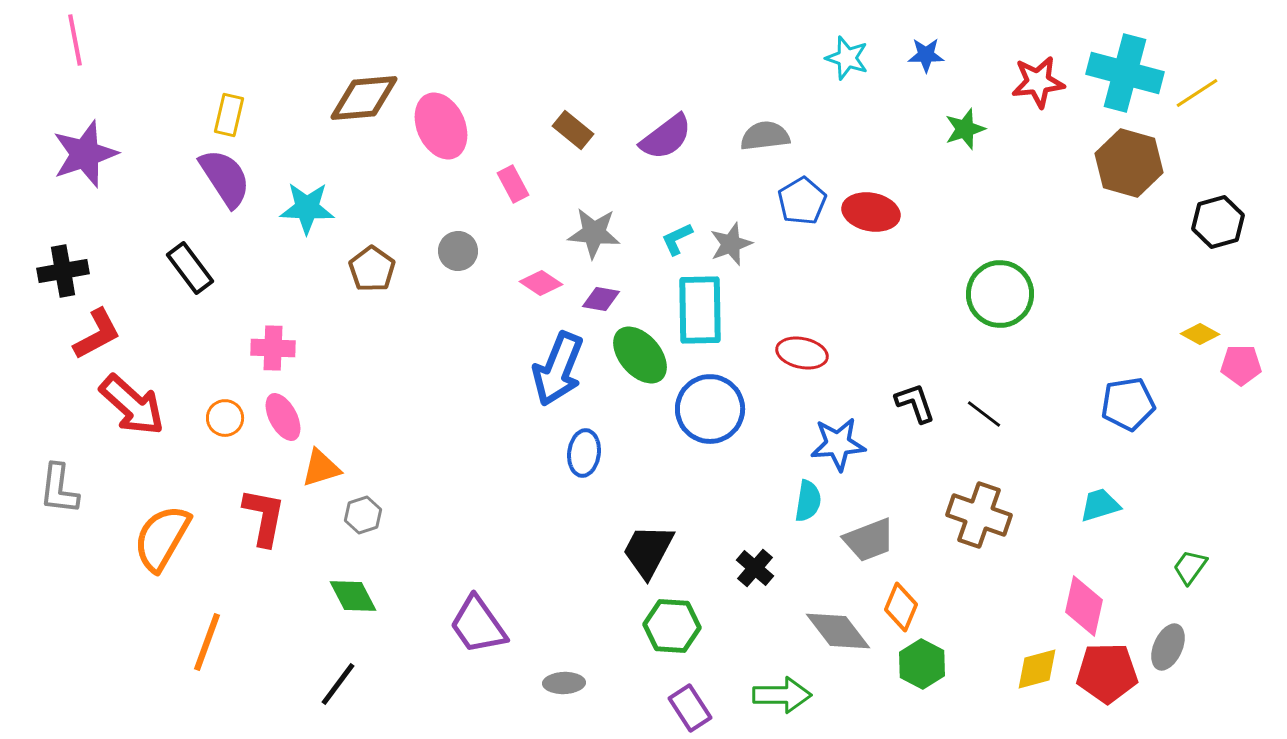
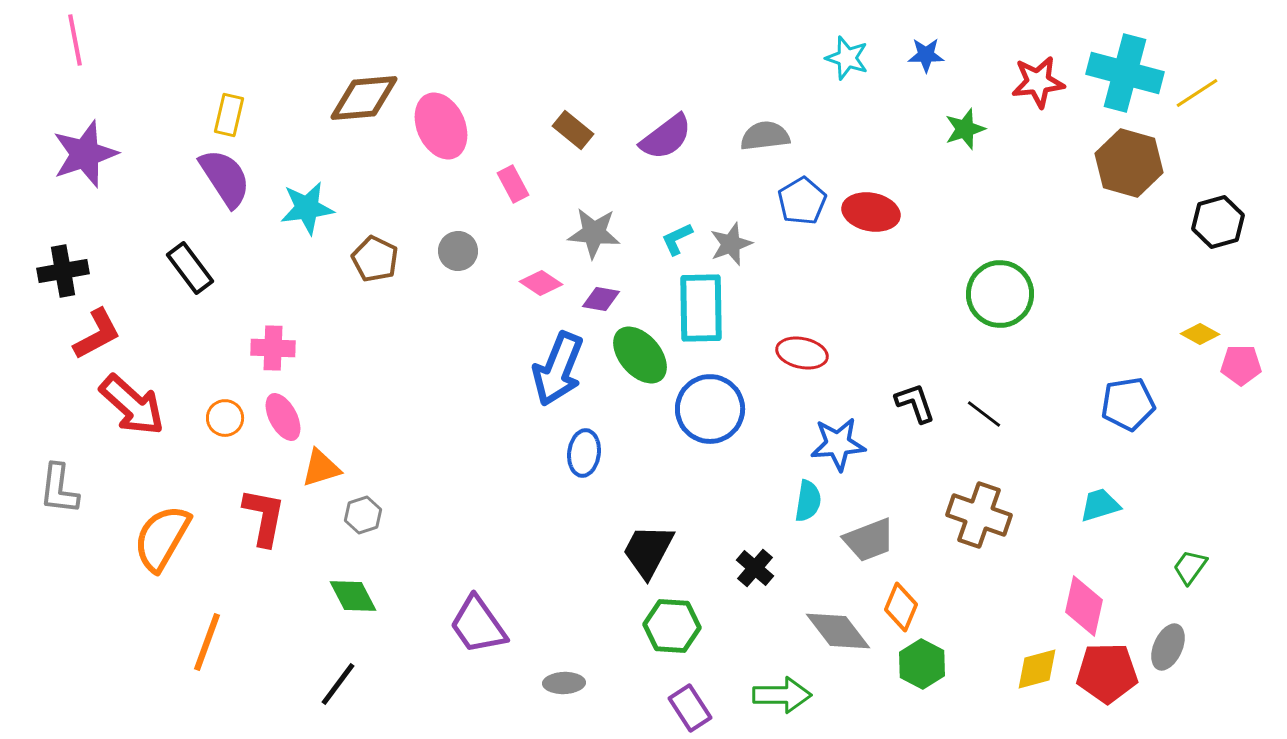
cyan star at (307, 208): rotated 10 degrees counterclockwise
brown pentagon at (372, 269): moved 3 px right, 10 px up; rotated 9 degrees counterclockwise
cyan rectangle at (700, 310): moved 1 px right, 2 px up
